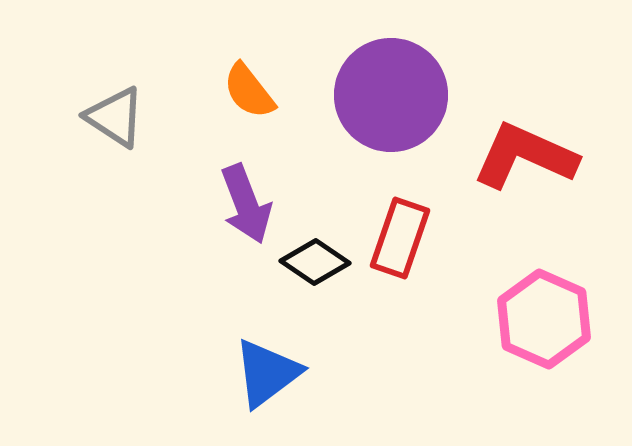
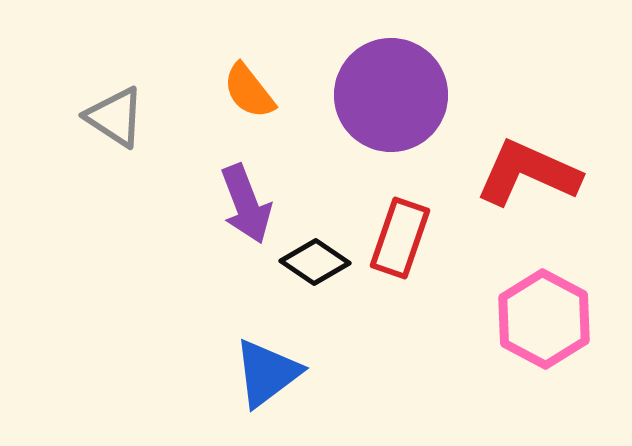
red L-shape: moved 3 px right, 17 px down
pink hexagon: rotated 4 degrees clockwise
